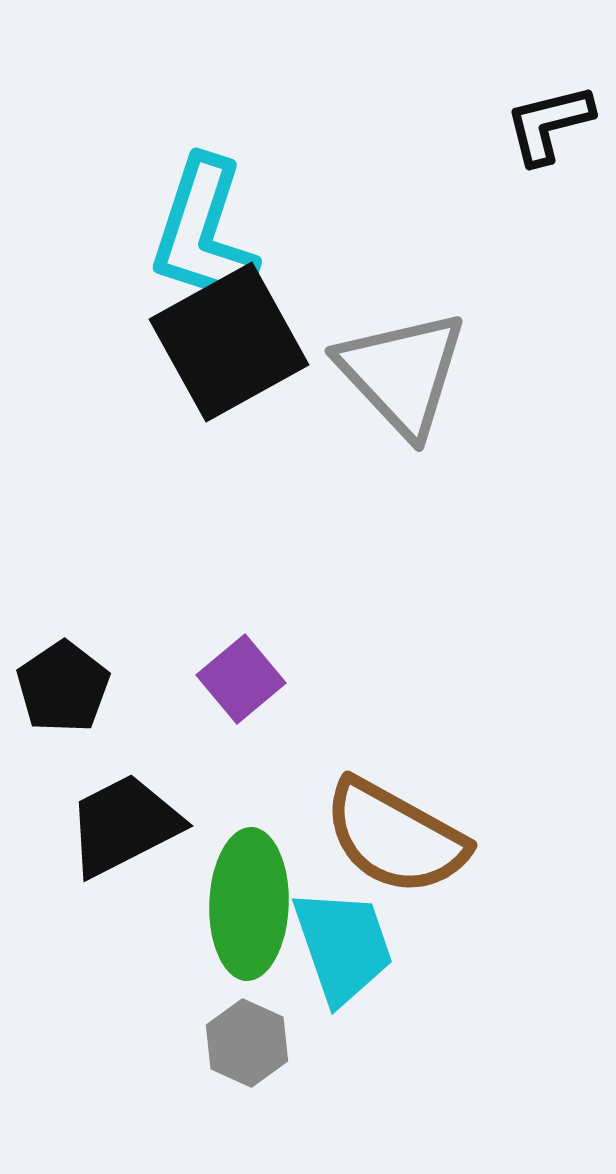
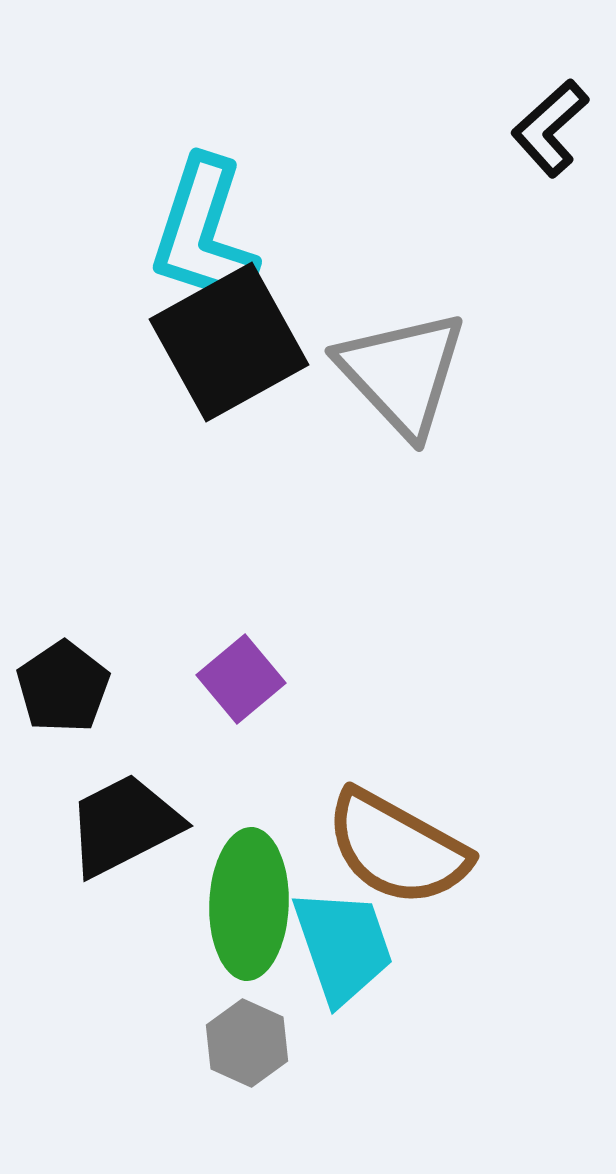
black L-shape: moved 1 px right, 4 px down; rotated 28 degrees counterclockwise
brown semicircle: moved 2 px right, 11 px down
